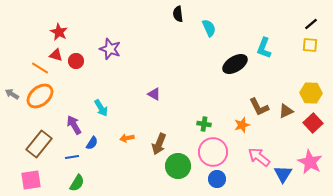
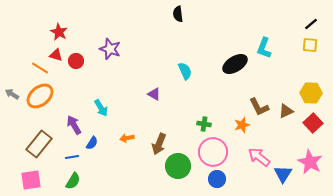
cyan semicircle: moved 24 px left, 43 px down
green semicircle: moved 4 px left, 2 px up
